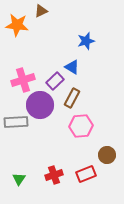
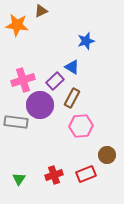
gray rectangle: rotated 10 degrees clockwise
